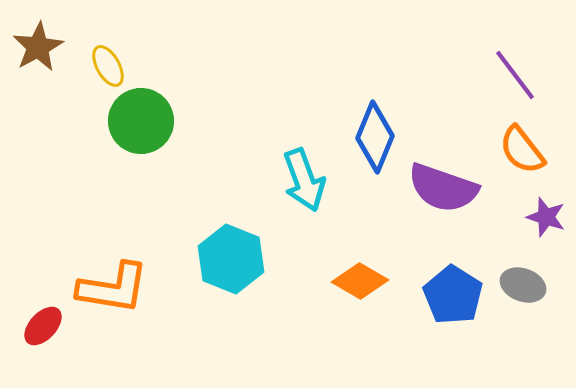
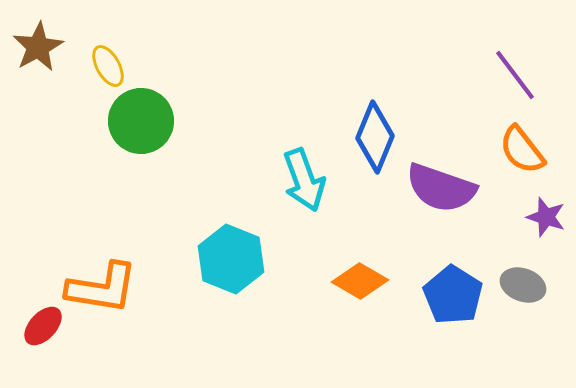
purple semicircle: moved 2 px left
orange L-shape: moved 11 px left
